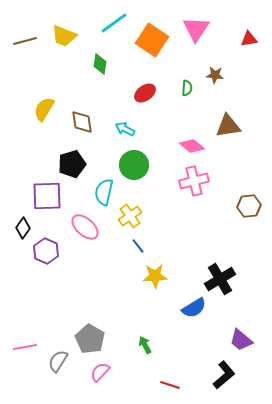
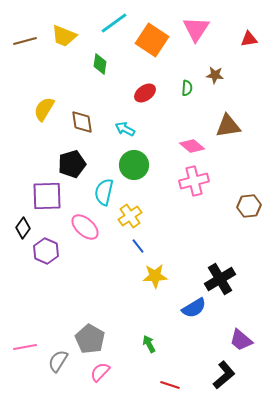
green arrow: moved 4 px right, 1 px up
